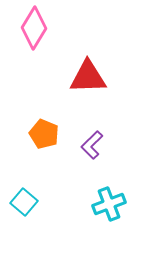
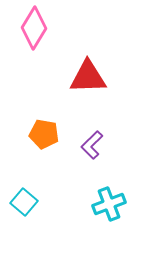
orange pentagon: rotated 12 degrees counterclockwise
